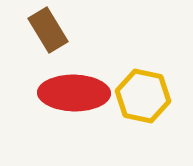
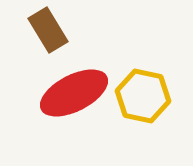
red ellipse: rotated 28 degrees counterclockwise
